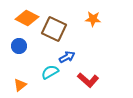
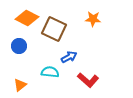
blue arrow: moved 2 px right
cyan semicircle: rotated 36 degrees clockwise
